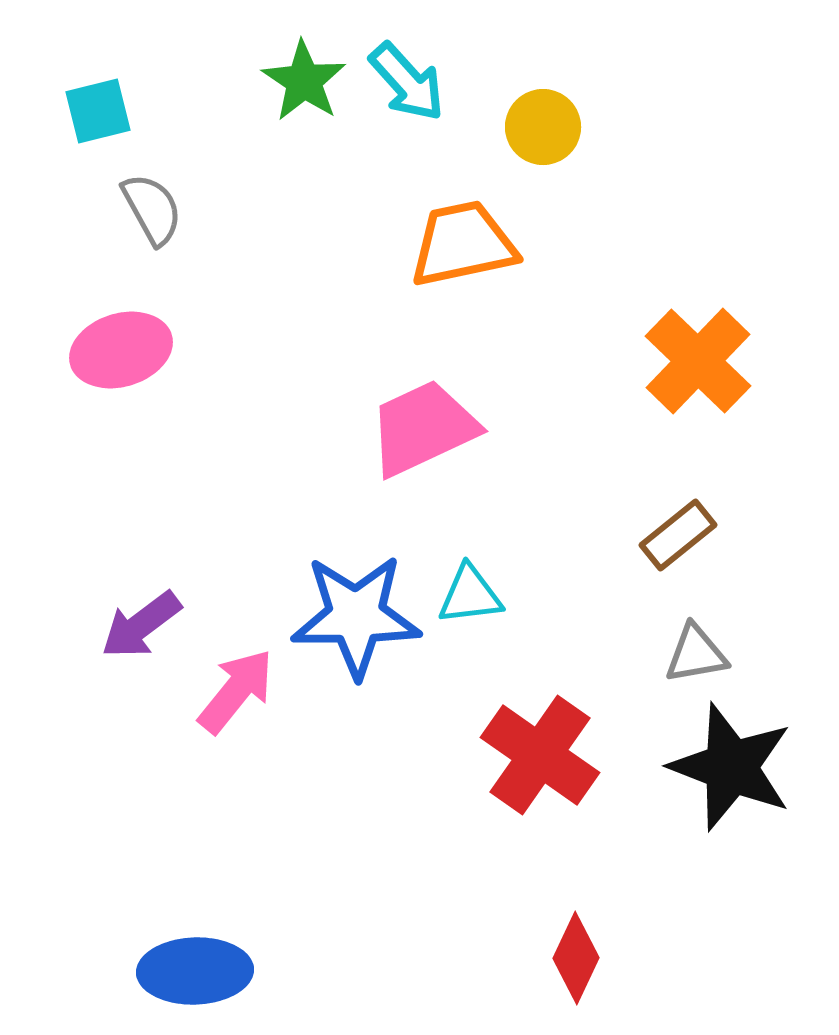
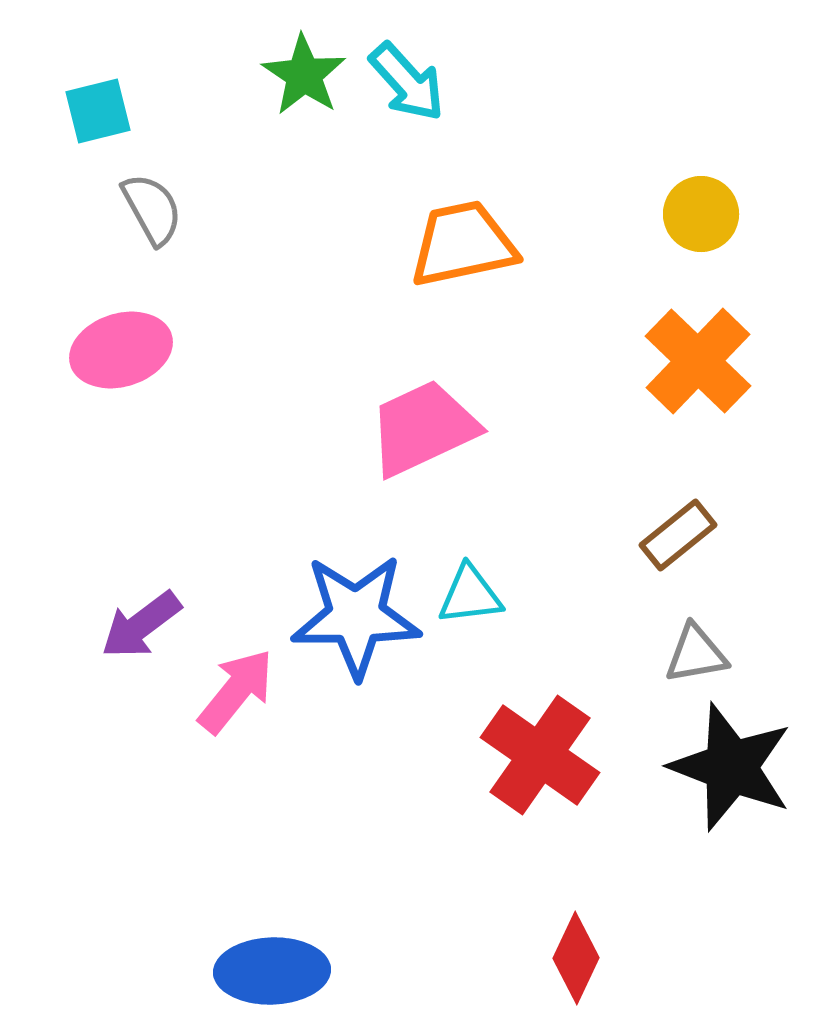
green star: moved 6 px up
yellow circle: moved 158 px right, 87 px down
blue ellipse: moved 77 px right
